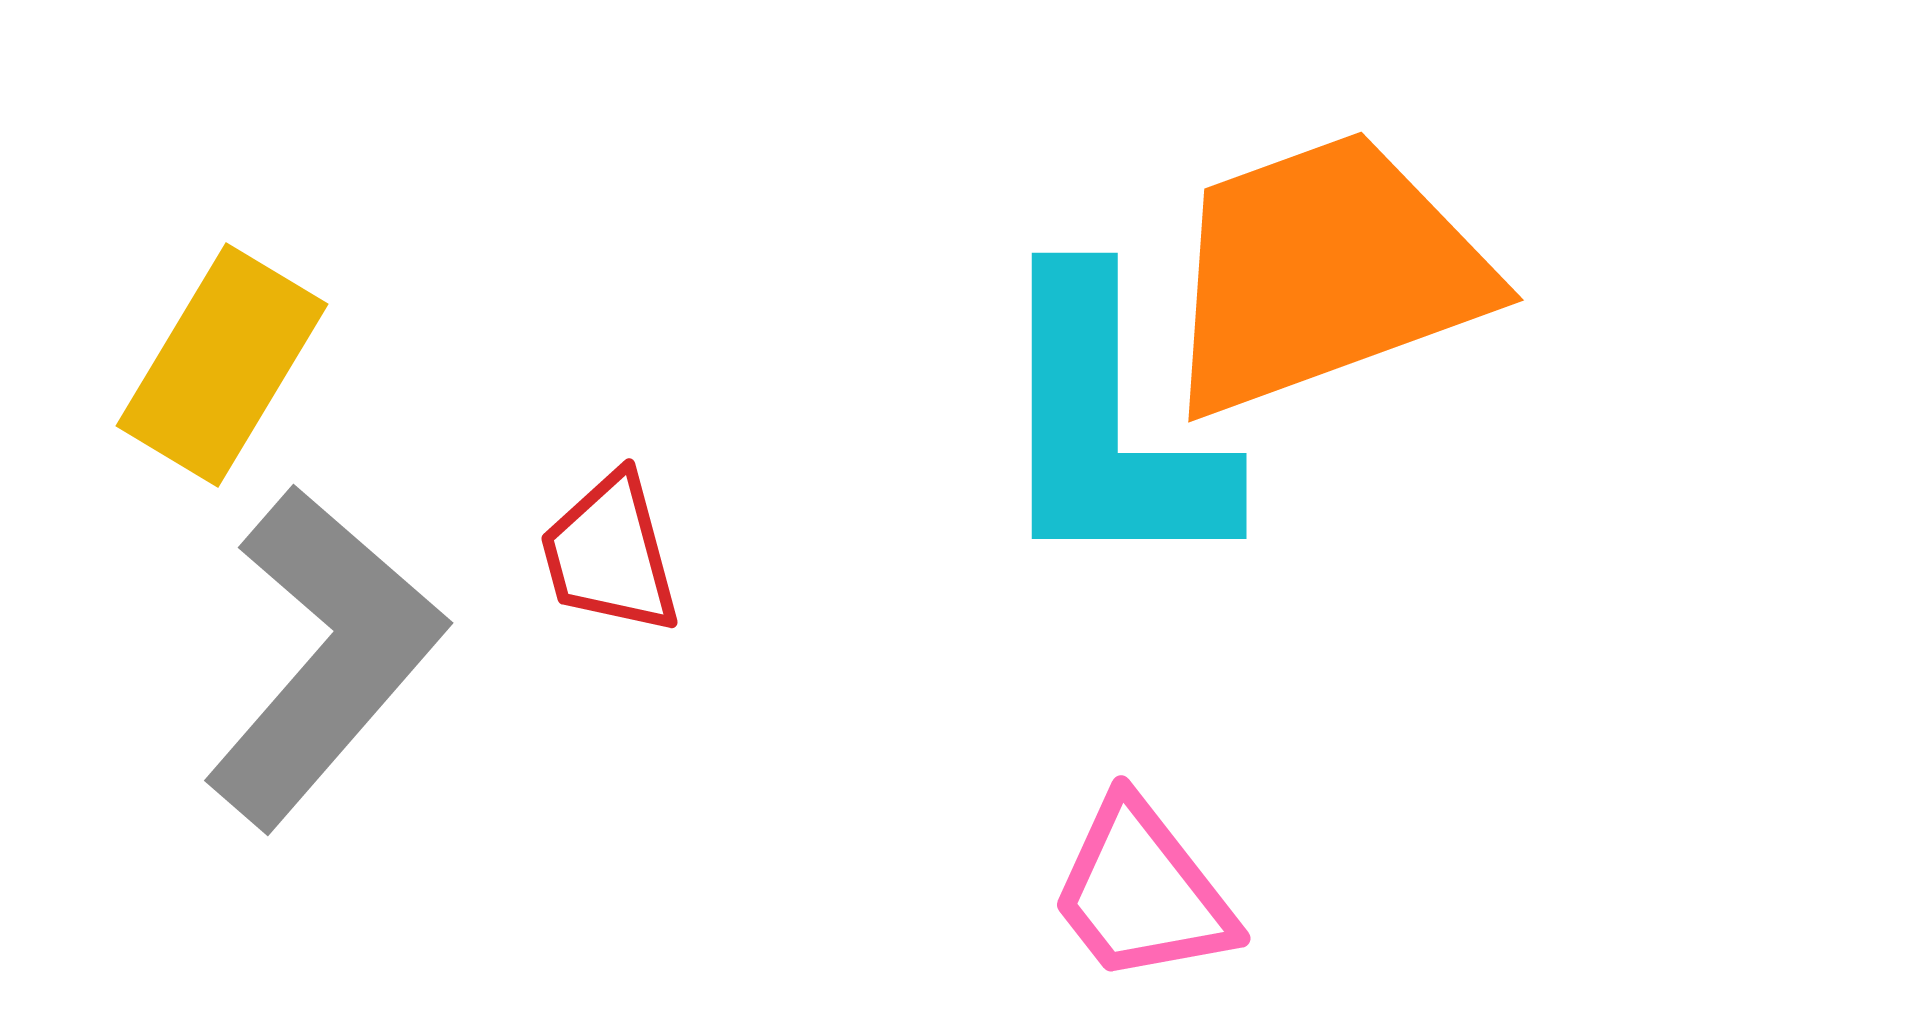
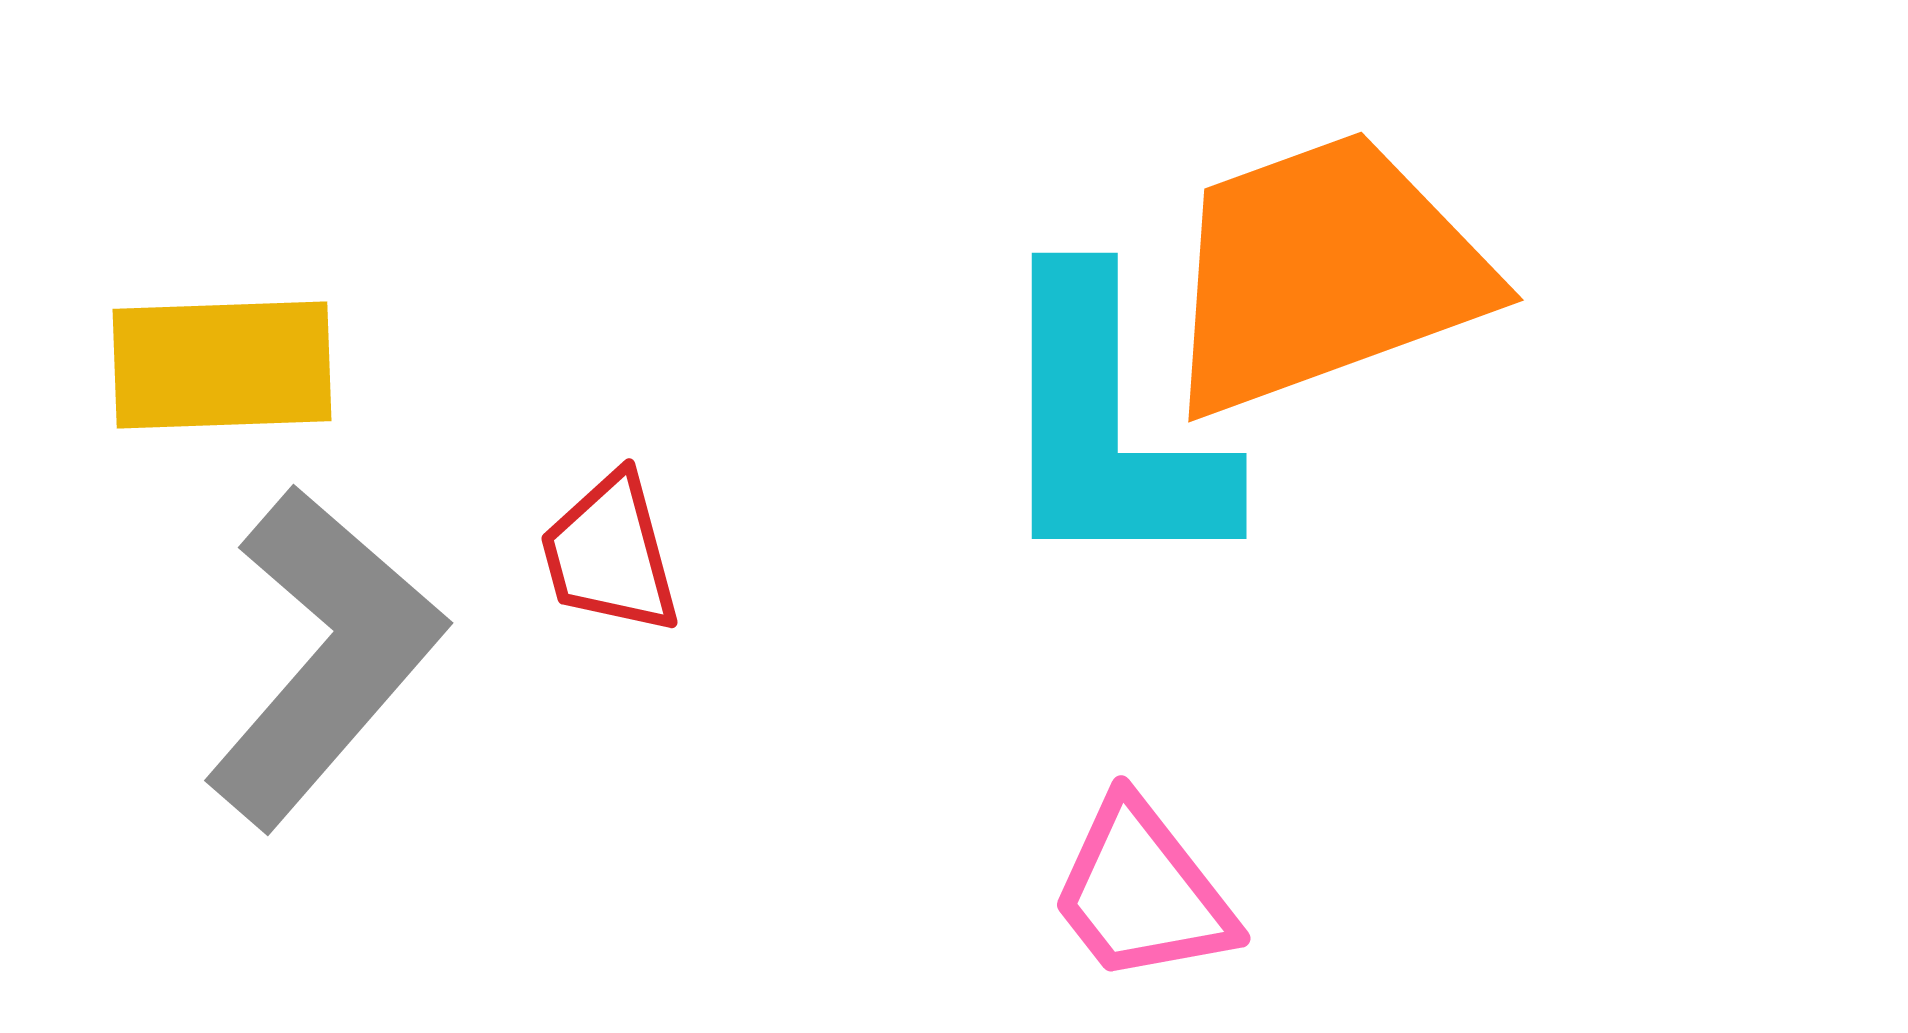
yellow rectangle: rotated 57 degrees clockwise
